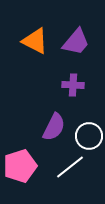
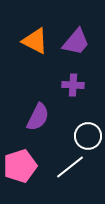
purple semicircle: moved 16 px left, 10 px up
white circle: moved 1 px left
